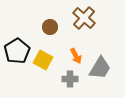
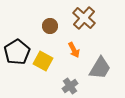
brown circle: moved 1 px up
black pentagon: moved 1 px down
orange arrow: moved 2 px left, 6 px up
yellow square: moved 1 px down
gray cross: moved 7 px down; rotated 35 degrees counterclockwise
